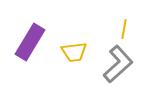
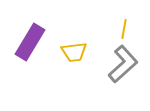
gray L-shape: moved 5 px right
